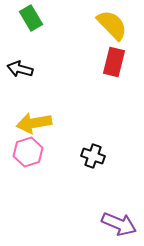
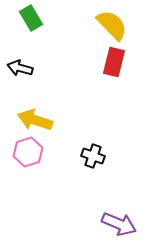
black arrow: moved 1 px up
yellow arrow: moved 1 px right, 3 px up; rotated 28 degrees clockwise
